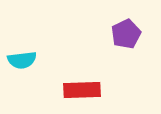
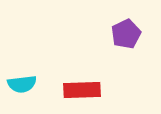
cyan semicircle: moved 24 px down
